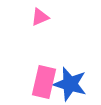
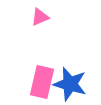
pink rectangle: moved 2 px left
